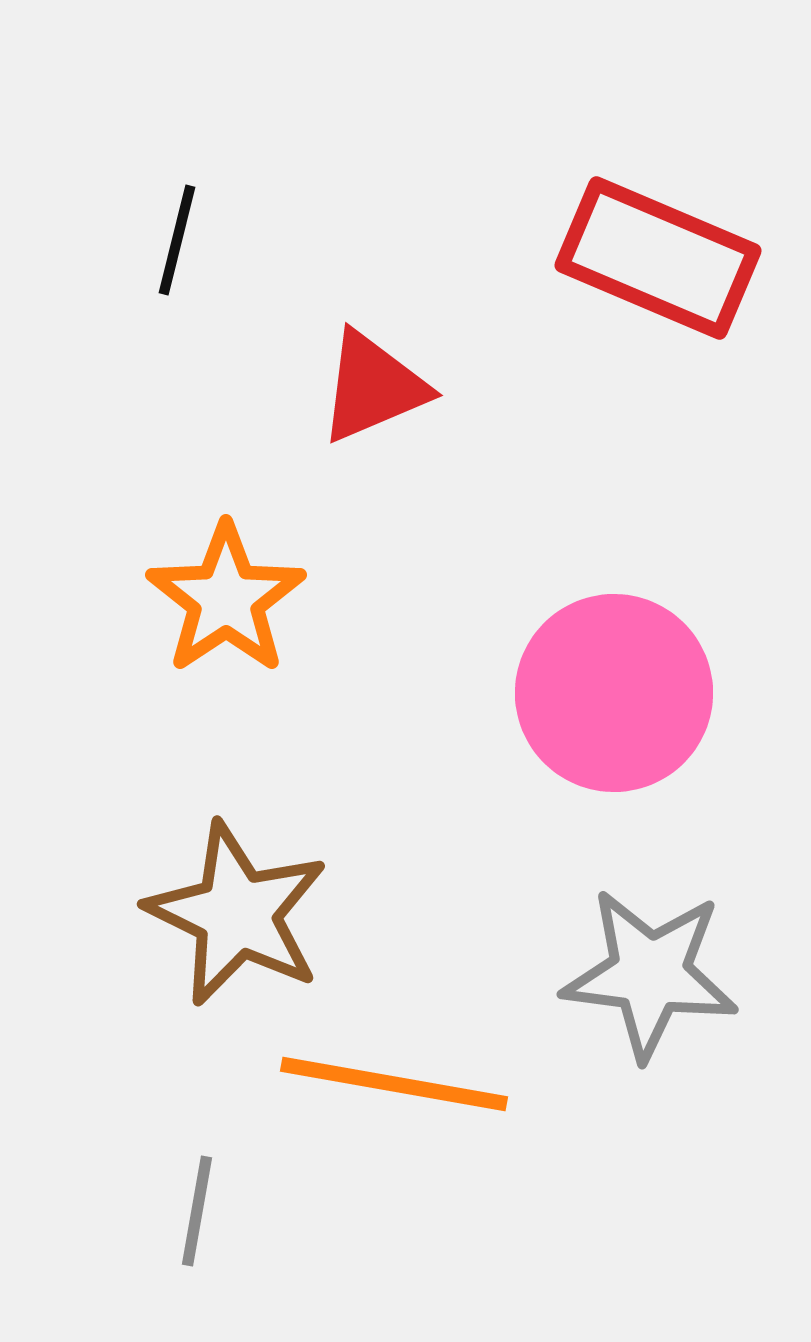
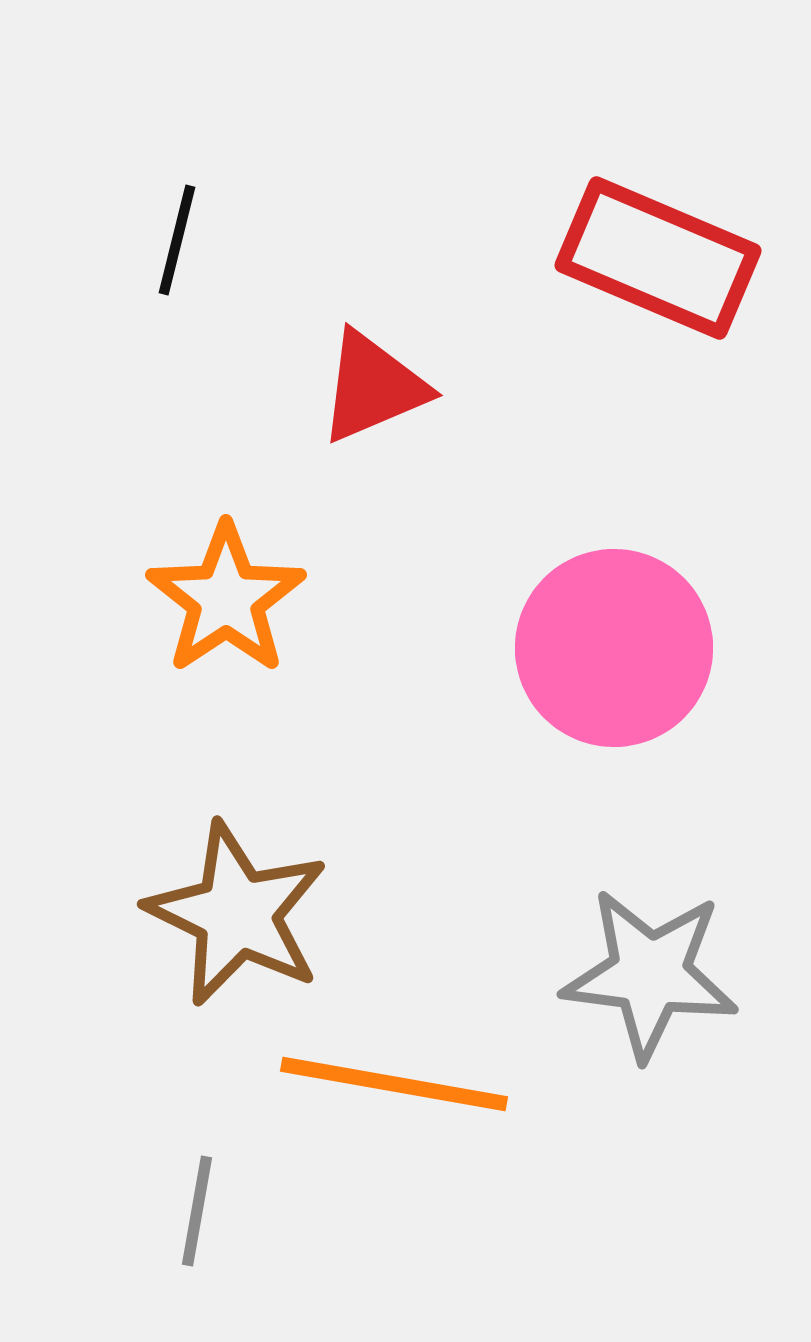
pink circle: moved 45 px up
